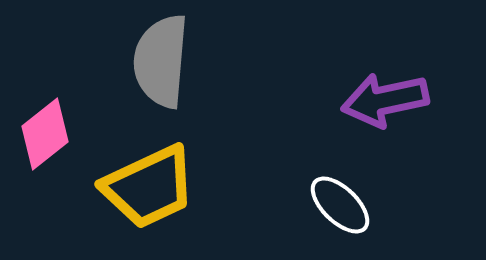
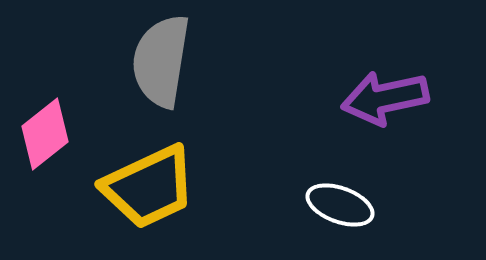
gray semicircle: rotated 4 degrees clockwise
purple arrow: moved 2 px up
white ellipse: rotated 24 degrees counterclockwise
